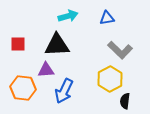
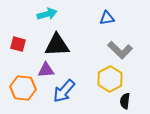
cyan arrow: moved 21 px left, 2 px up
red square: rotated 14 degrees clockwise
blue arrow: rotated 15 degrees clockwise
